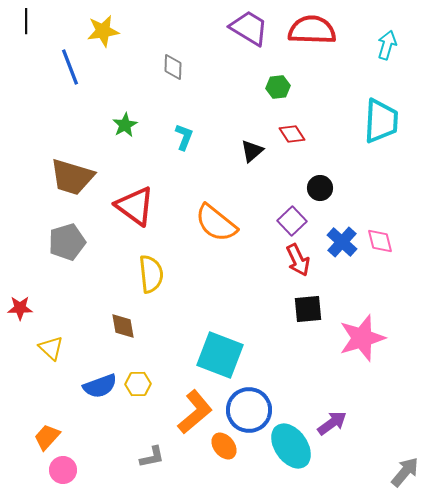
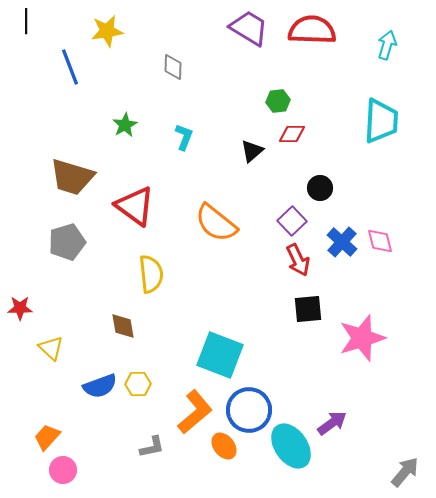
yellow star: moved 4 px right
green hexagon: moved 14 px down
red diamond: rotated 56 degrees counterclockwise
gray L-shape: moved 10 px up
